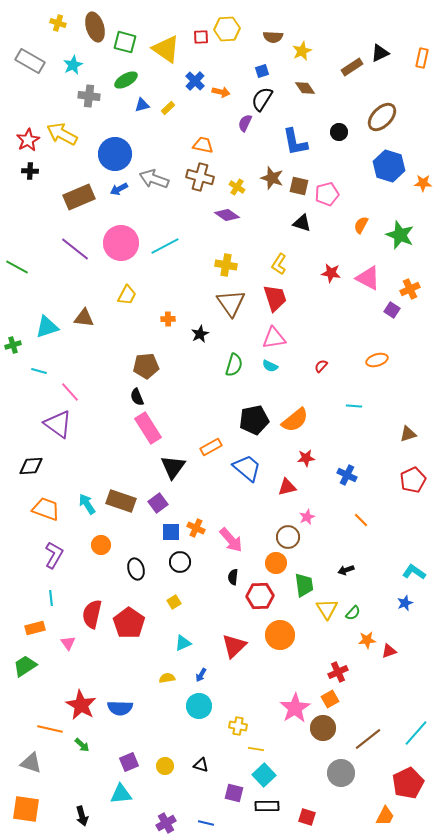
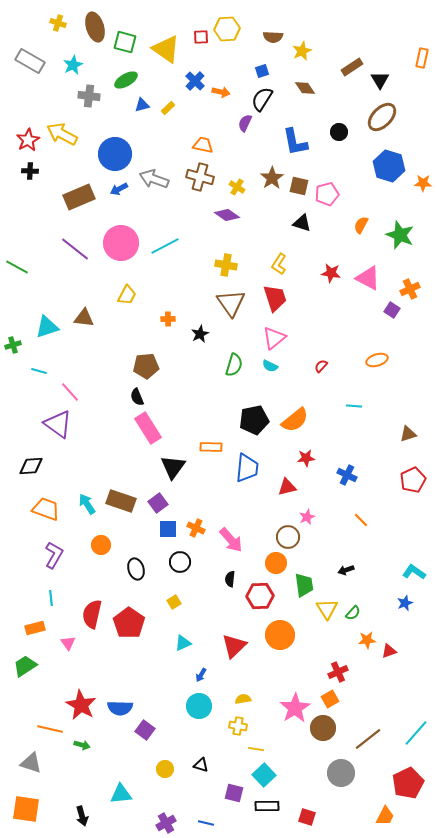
black triangle at (380, 53): moved 27 px down; rotated 36 degrees counterclockwise
brown star at (272, 178): rotated 20 degrees clockwise
pink triangle at (274, 338): rotated 30 degrees counterclockwise
orange rectangle at (211, 447): rotated 30 degrees clockwise
blue trapezoid at (247, 468): rotated 56 degrees clockwise
blue square at (171, 532): moved 3 px left, 3 px up
black semicircle at (233, 577): moved 3 px left, 2 px down
yellow semicircle at (167, 678): moved 76 px right, 21 px down
green arrow at (82, 745): rotated 28 degrees counterclockwise
purple square at (129, 762): moved 16 px right, 32 px up; rotated 30 degrees counterclockwise
yellow circle at (165, 766): moved 3 px down
